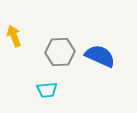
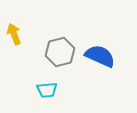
yellow arrow: moved 2 px up
gray hexagon: rotated 12 degrees counterclockwise
